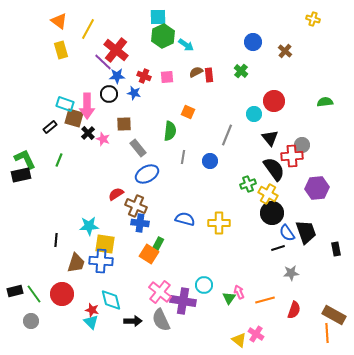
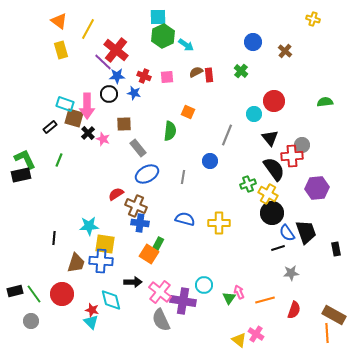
gray line at (183, 157): moved 20 px down
black line at (56, 240): moved 2 px left, 2 px up
black arrow at (133, 321): moved 39 px up
